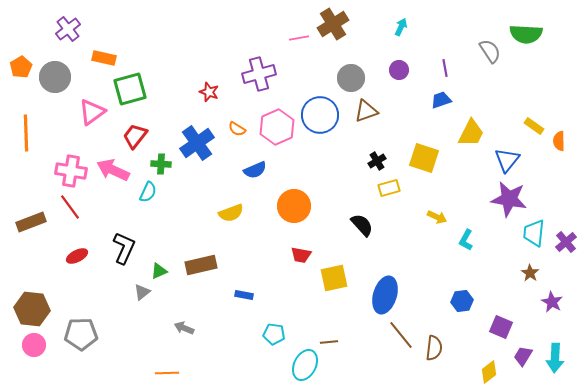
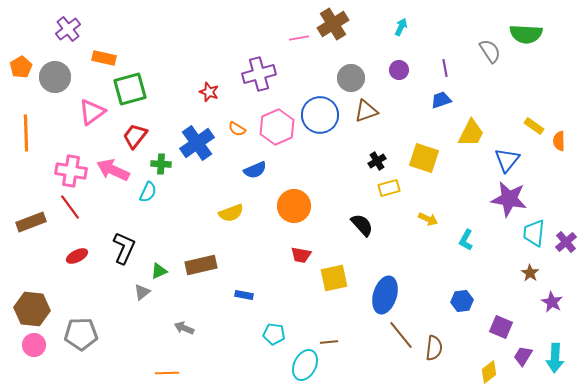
yellow arrow at (437, 217): moved 9 px left, 2 px down
